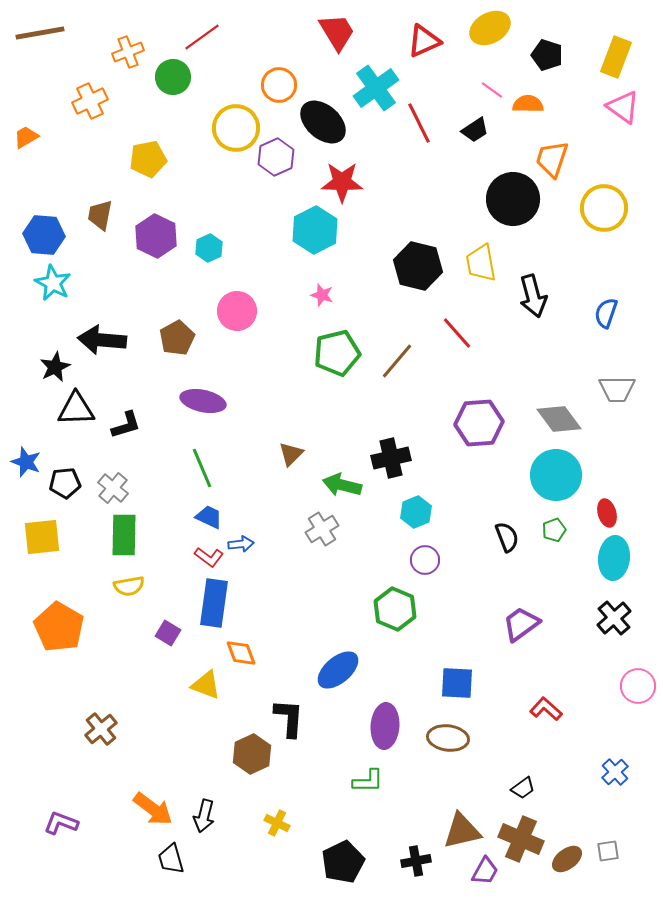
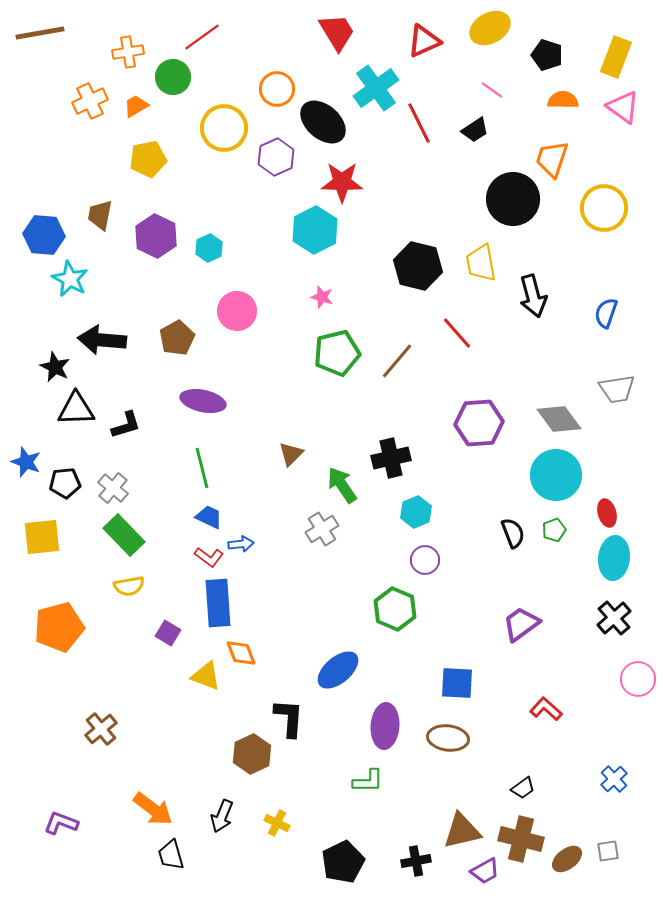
orange cross at (128, 52): rotated 12 degrees clockwise
orange circle at (279, 85): moved 2 px left, 4 px down
orange semicircle at (528, 104): moved 35 px right, 4 px up
yellow circle at (236, 128): moved 12 px left
orange trapezoid at (26, 137): moved 110 px right, 31 px up
cyan star at (53, 283): moved 17 px right, 4 px up
pink star at (322, 295): moved 2 px down
black star at (55, 367): rotated 20 degrees counterclockwise
gray trapezoid at (617, 389): rotated 9 degrees counterclockwise
green line at (202, 468): rotated 9 degrees clockwise
green arrow at (342, 485): rotated 42 degrees clockwise
green rectangle at (124, 535): rotated 45 degrees counterclockwise
black semicircle at (507, 537): moved 6 px right, 4 px up
blue rectangle at (214, 603): moved 4 px right; rotated 12 degrees counterclockwise
orange pentagon at (59, 627): rotated 27 degrees clockwise
yellow triangle at (206, 685): moved 9 px up
pink circle at (638, 686): moved 7 px up
blue cross at (615, 772): moved 1 px left, 7 px down
black arrow at (204, 816): moved 18 px right; rotated 8 degrees clockwise
brown cross at (521, 839): rotated 9 degrees counterclockwise
black trapezoid at (171, 859): moved 4 px up
purple trapezoid at (485, 871): rotated 32 degrees clockwise
